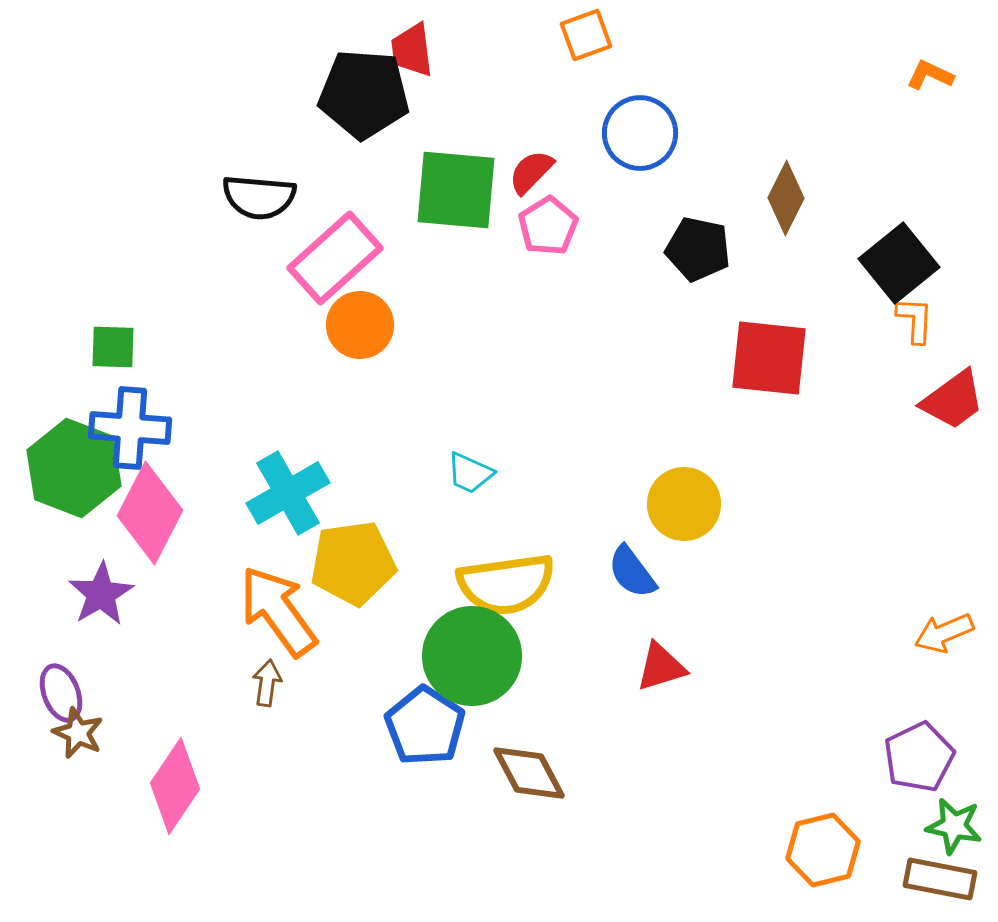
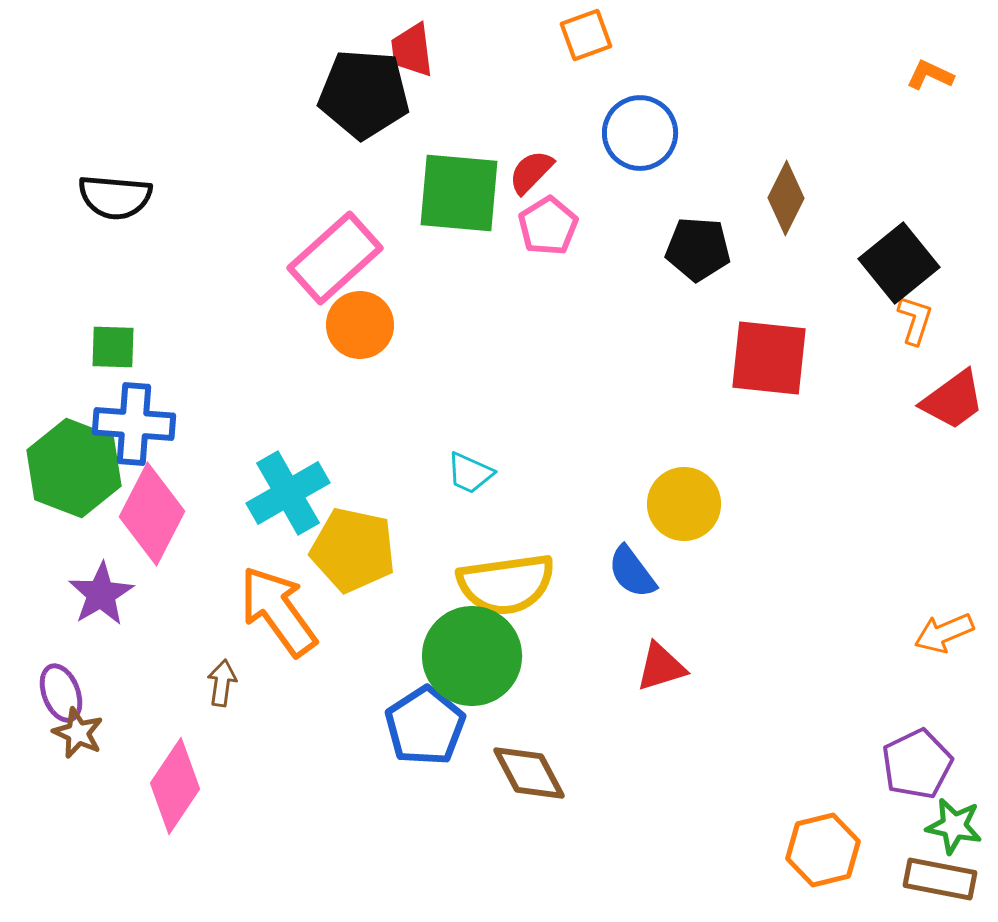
green square at (456, 190): moved 3 px right, 3 px down
black semicircle at (259, 197): moved 144 px left
black pentagon at (698, 249): rotated 8 degrees counterclockwise
orange L-shape at (915, 320): rotated 15 degrees clockwise
blue cross at (130, 428): moved 4 px right, 4 px up
pink diamond at (150, 513): moved 2 px right, 1 px down
yellow pentagon at (353, 563): moved 13 px up; rotated 20 degrees clockwise
brown arrow at (267, 683): moved 45 px left
blue pentagon at (425, 726): rotated 6 degrees clockwise
purple pentagon at (919, 757): moved 2 px left, 7 px down
